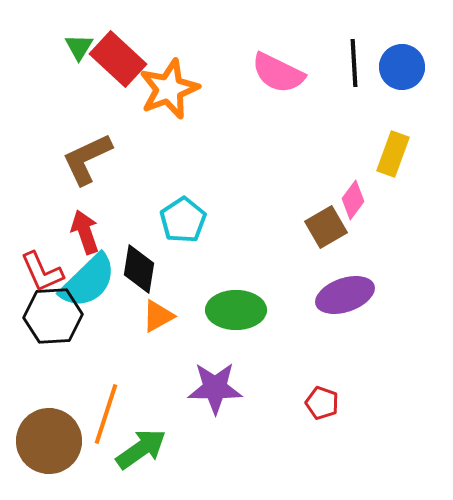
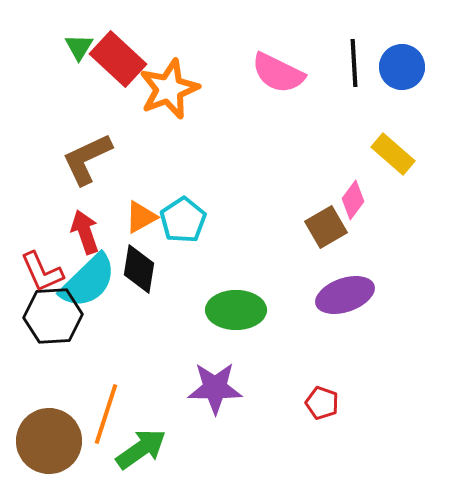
yellow rectangle: rotated 69 degrees counterclockwise
orange triangle: moved 17 px left, 99 px up
